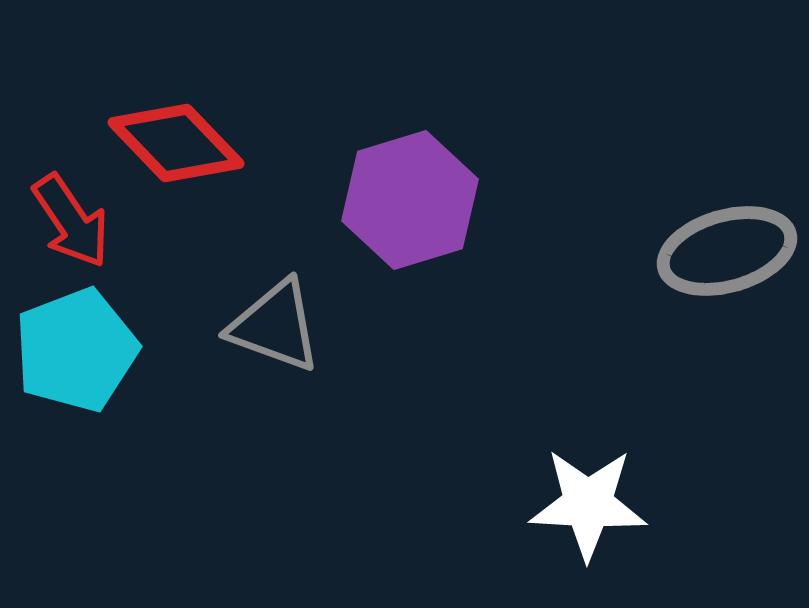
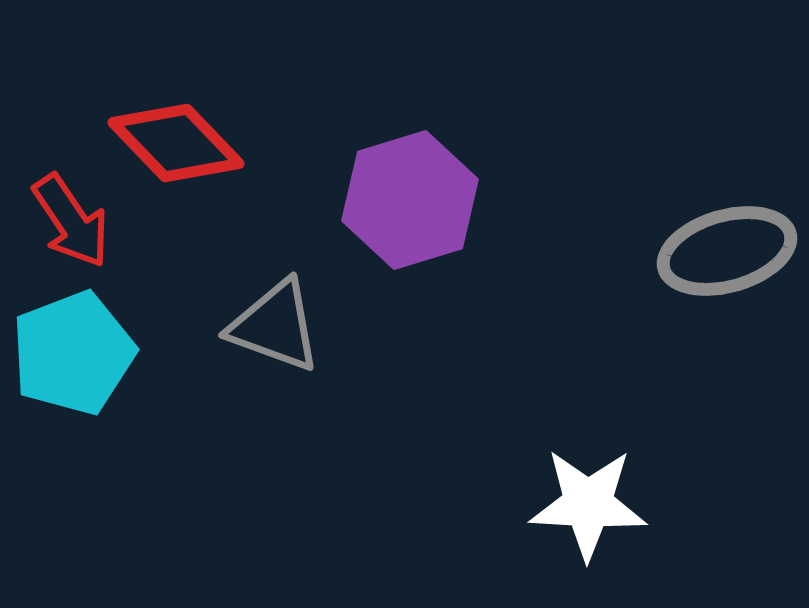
cyan pentagon: moved 3 px left, 3 px down
